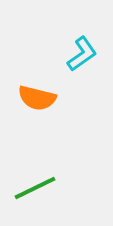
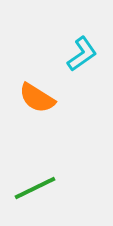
orange semicircle: rotated 18 degrees clockwise
